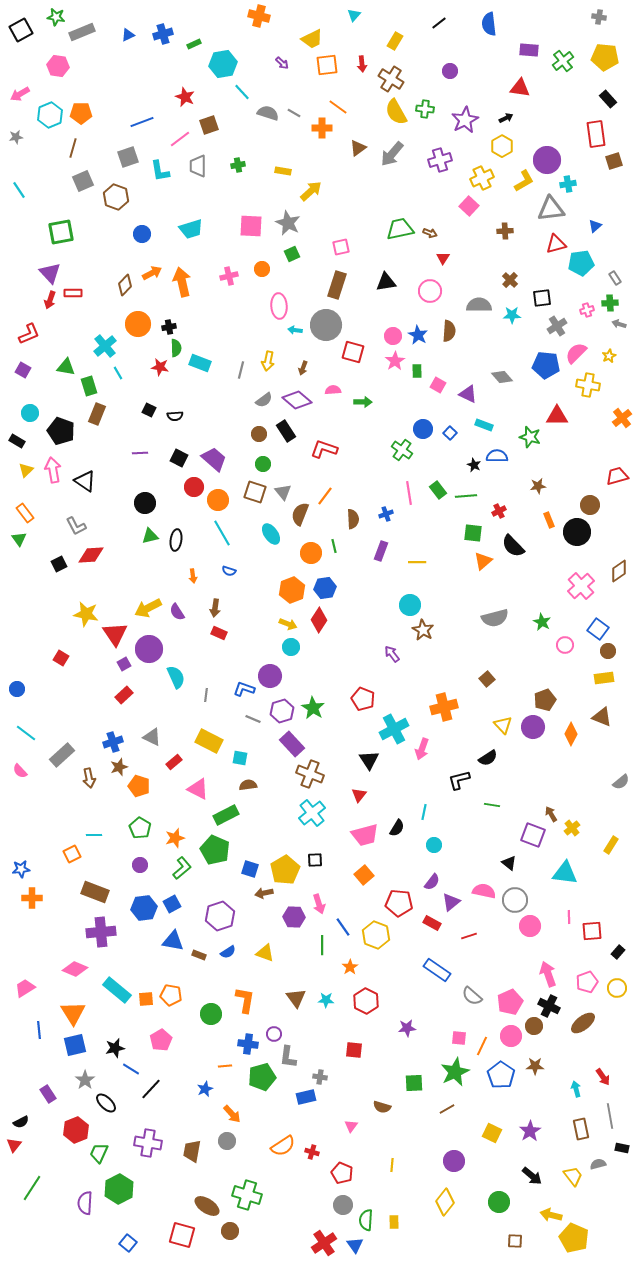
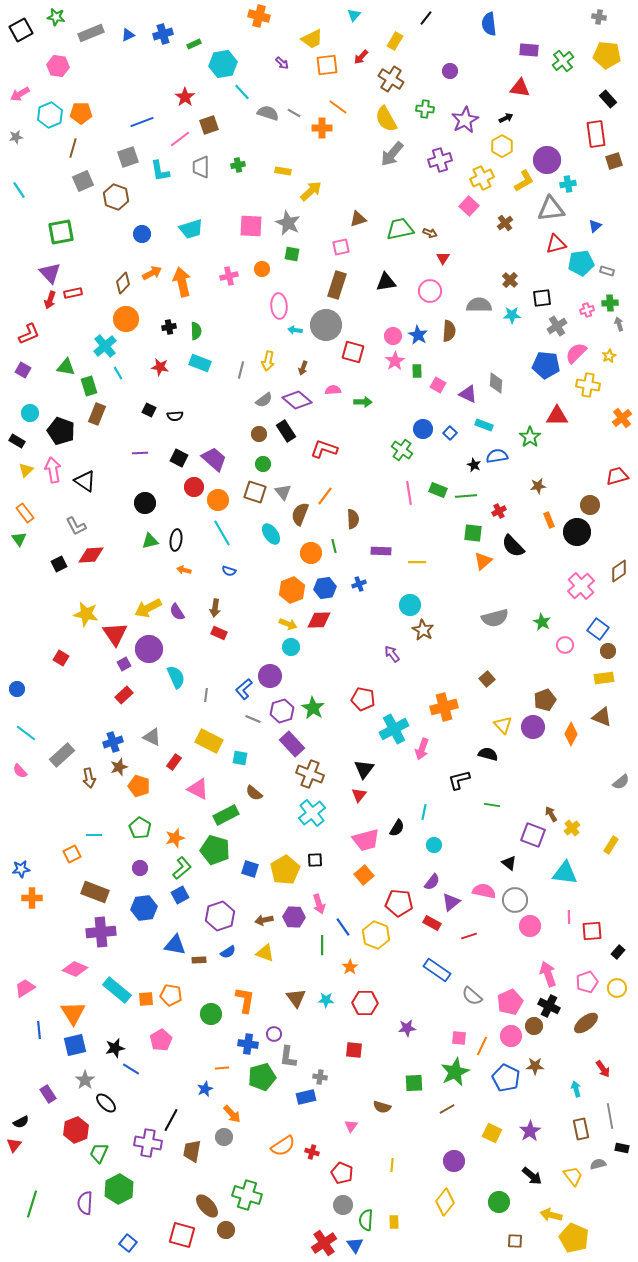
black line at (439, 23): moved 13 px left, 5 px up; rotated 14 degrees counterclockwise
gray rectangle at (82, 32): moved 9 px right, 1 px down
yellow pentagon at (605, 57): moved 2 px right, 2 px up
red arrow at (362, 64): moved 1 px left, 7 px up; rotated 49 degrees clockwise
red star at (185, 97): rotated 12 degrees clockwise
yellow semicircle at (396, 112): moved 10 px left, 7 px down
brown triangle at (358, 148): moved 71 px down; rotated 18 degrees clockwise
gray trapezoid at (198, 166): moved 3 px right, 1 px down
brown cross at (505, 231): moved 8 px up; rotated 35 degrees counterclockwise
green square at (292, 254): rotated 35 degrees clockwise
gray rectangle at (615, 278): moved 8 px left, 7 px up; rotated 40 degrees counterclockwise
brown diamond at (125, 285): moved 2 px left, 2 px up
red rectangle at (73, 293): rotated 12 degrees counterclockwise
orange circle at (138, 324): moved 12 px left, 5 px up
gray arrow at (619, 324): rotated 56 degrees clockwise
green semicircle at (176, 348): moved 20 px right, 17 px up
gray diamond at (502, 377): moved 6 px left, 6 px down; rotated 45 degrees clockwise
green star at (530, 437): rotated 20 degrees clockwise
blue semicircle at (497, 456): rotated 10 degrees counterclockwise
green rectangle at (438, 490): rotated 30 degrees counterclockwise
blue cross at (386, 514): moved 27 px left, 70 px down
green triangle at (150, 536): moved 5 px down
purple rectangle at (381, 551): rotated 72 degrees clockwise
orange arrow at (193, 576): moved 9 px left, 6 px up; rotated 112 degrees clockwise
red diamond at (319, 620): rotated 55 degrees clockwise
blue L-shape at (244, 689): rotated 60 degrees counterclockwise
red pentagon at (363, 699): rotated 10 degrees counterclockwise
black semicircle at (488, 758): moved 4 px up; rotated 132 degrees counterclockwise
black triangle at (369, 760): moved 5 px left, 9 px down; rotated 10 degrees clockwise
red rectangle at (174, 762): rotated 14 degrees counterclockwise
brown semicircle at (248, 785): moved 6 px right, 8 px down; rotated 132 degrees counterclockwise
pink trapezoid at (365, 835): moved 1 px right, 5 px down
green pentagon at (215, 850): rotated 8 degrees counterclockwise
purple circle at (140, 865): moved 3 px down
brown arrow at (264, 893): moved 27 px down
blue square at (172, 904): moved 8 px right, 9 px up
blue triangle at (173, 941): moved 2 px right, 4 px down
brown rectangle at (199, 955): moved 5 px down; rotated 24 degrees counterclockwise
red hexagon at (366, 1001): moved 1 px left, 2 px down; rotated 25 degrees counterclockwise
brown ellipse at (583, 1023): moved 3 px right
orange line at (225, 1066): moved 3 px left, 2 px down
blue pentagon at (501, 1075): moved 5 px right, 3 px down; rotated 8 degrees counterclockwise
red arrow at (603, 1077): moved 8 px up
black line at (151, 1089): moved 20 px right, 31 px down; rotated 15 degrees counterclockwise
gray circle at (227, 1141): moved 3 px left, 4 px up
green line at (32, 1188): moved 16 px down; rotated 16 degrees counterclockwise
brown ellipse at (207, 1206): rotated 15 degrees clockwise
brown circle at (230, 1231): moved 4 px left, 1 px up
